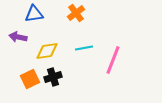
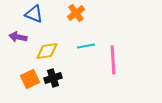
blue triangle: rotated 30 degrees clockwise
cyan line: moved 2 px right, 2 px up
pink line: rotated 24 degrees counterclockwise
black cross: moved 1 px down
